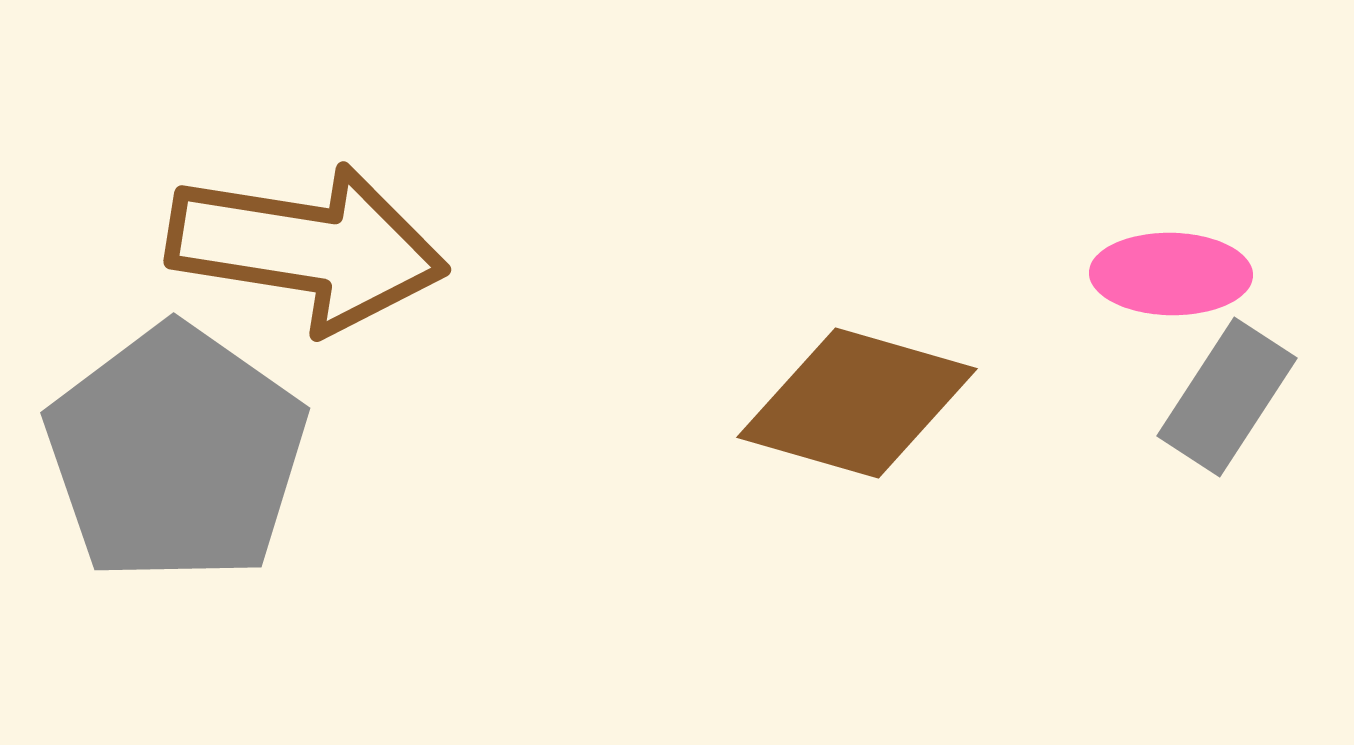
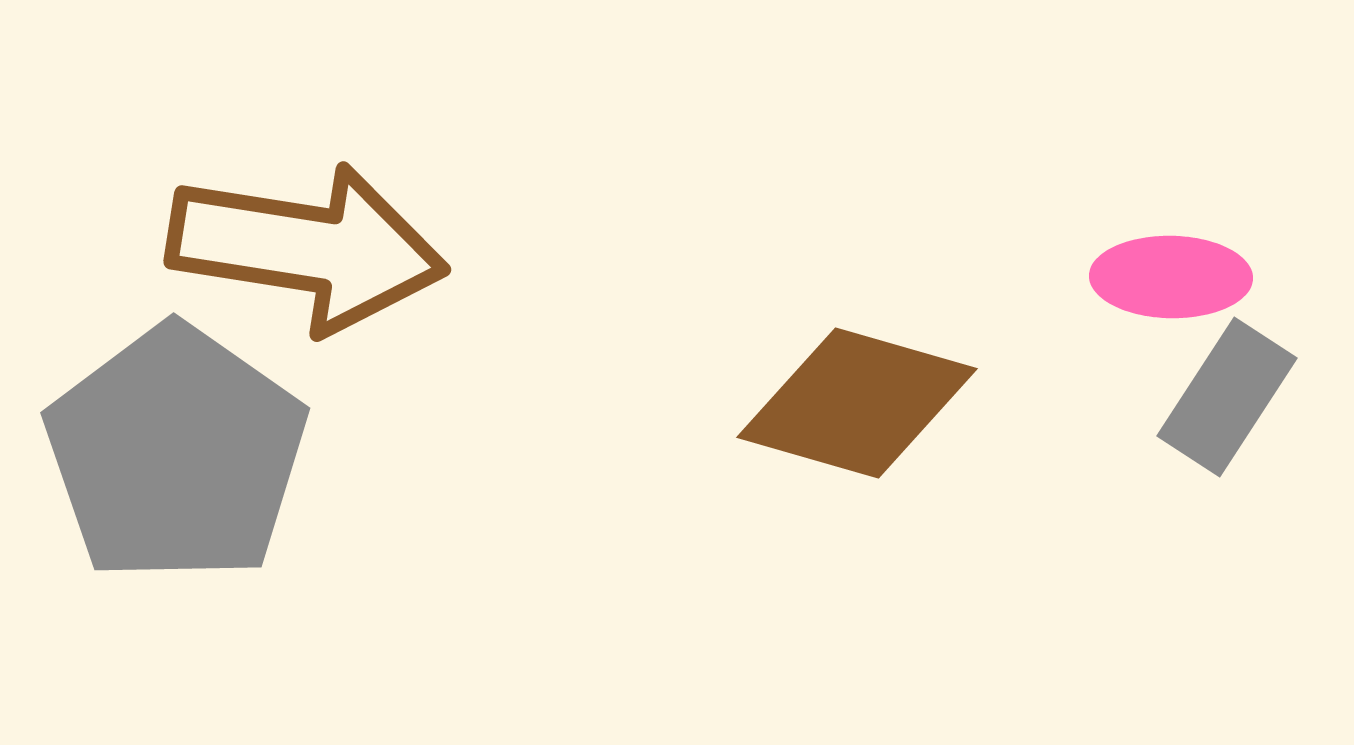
pink ellipse: moved 3 px down
